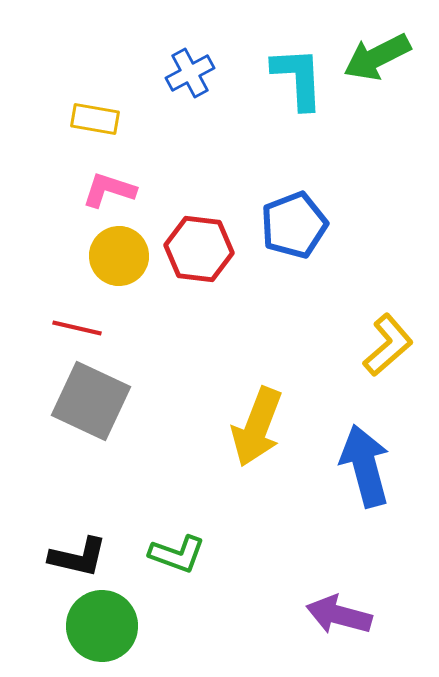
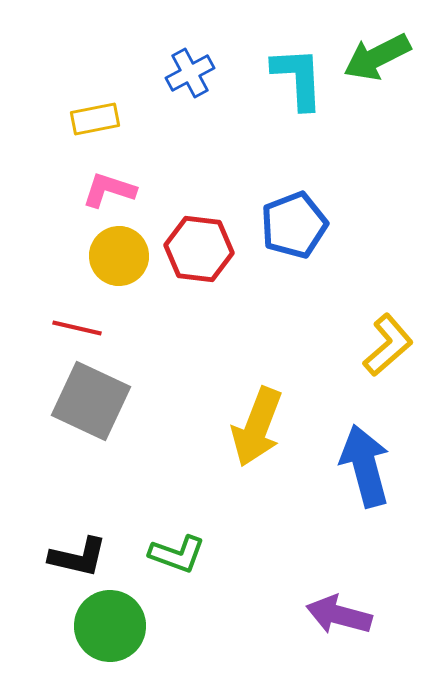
yellow rectangle: rotated 21 degrees counterclockwise
green circle: moved 8 px right
